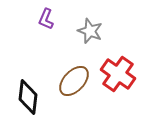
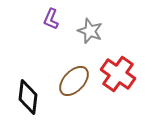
purple L-shape: moved 5 px right
